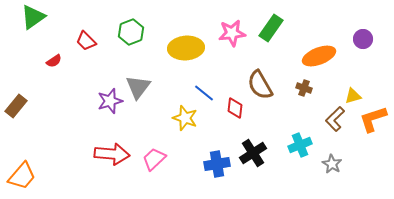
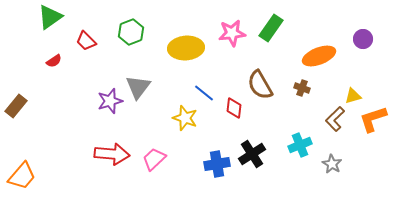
green triangle: moved 17 px right
brown cross: moved 2 px left
red diamond: moved 1 px left
black cross: moved 1 px left, 1 px down
